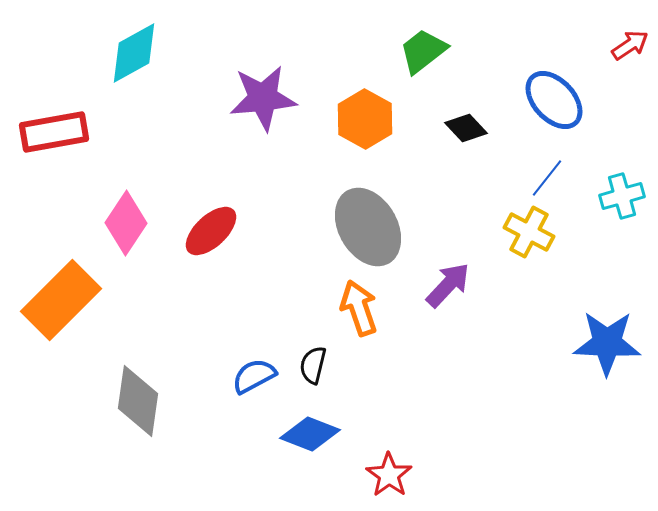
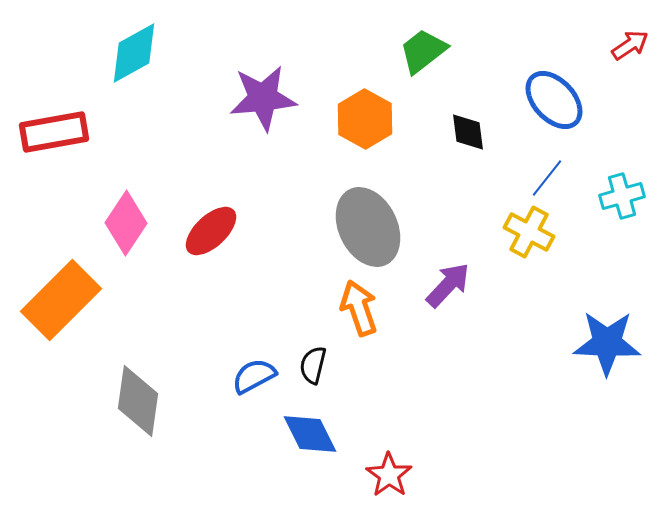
black diamond: moved 2 px right, 4 px down; rotated 36 degrees clockwise
gray ellipse: rotated 4 degrees clockwise
blue diamond: rotated 42 degrees clockwise
